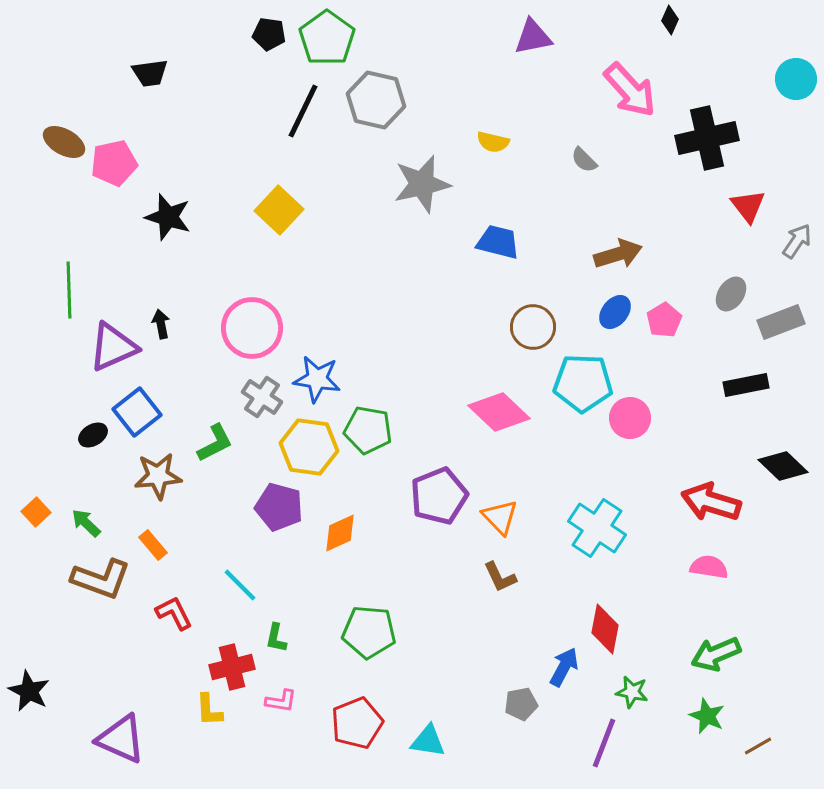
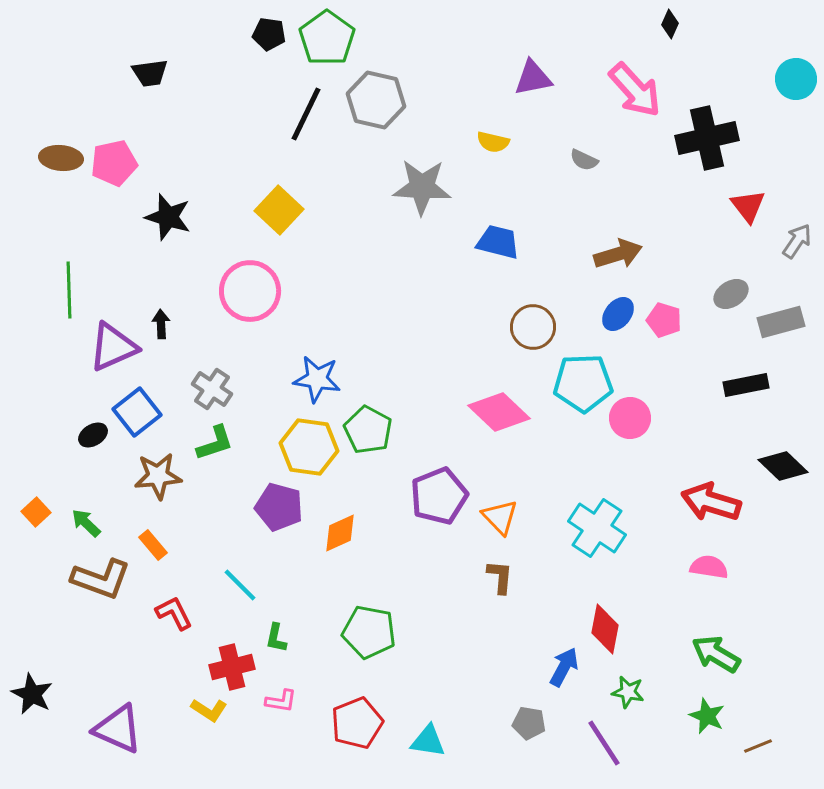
black diamond at (670, 20): moved 4 px down
purple triangle at (533, 37): moved 41 px down
pink arrow at (630, 90): moved 5 px right
black line at (303, 111): moved 3 px right, 3 px down
brown ellipse at (64, 142): moved 3 px left, 16 px down; rotated 24 degrees counterclockwise
gray semicircle at (584, 160): rotated 20 degrees counterclockwise
gray star at (422, 184): moved 3 px down; rotated 16 degrees clockwise
gray ellipse at (731, 294): rotated 24 degrees clockwise
blue ellipse at (615, 312): moved 3 px right, 2 px down
pink pentagon at (664, 320): rotated 24 degrees counterclockwise
gray rectangle at (781, 322): rotated 6 degrees clockwise
black arrow at (161, 324): rotated 8 degrees clockwise
pink circle at (252, 328): moved 2 px left, 37 px up
cyan pentagon at (583, 383): rotated 4 degrees counterclockwise
gray cross at (262, 397): moved 50 px left, 8 px up
green pentagon at (368, 430): rotated 18 degrees clockwise
green L-shape at (215, 443): rotated 9 degrees clockwise
brown L-shape at (500, 577): rotated 150 degrees counterclockwise
green pentagon at (369, 632): rotated 6 degrees clockwise
green arrow at (716, 654): rotated 54 degrees clockwise
black star at (29, 691): moved 3 px right, 3 px down
green star at (632, 692): moved 4 px left
gray pentagon at (521, 704): moved 8 px right, 19 px down; rotated 20 degrees clockwise
yellow L-shape at (209, 710): rotated 54 degrees counterclockwise
purple triangle at (121, 739): moved 3 px left, 10 px up
purple line at (604, 743): rotated 54 degrees counterclockwise
brown line at (758, 746): rotated 8 degrees clockwise
